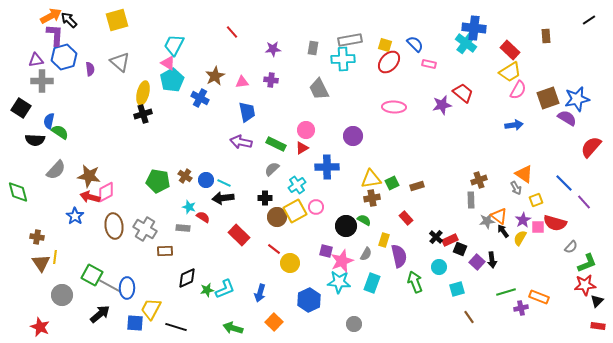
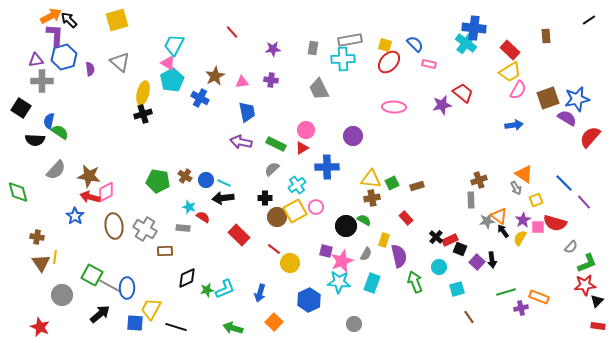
red semicircle at (591, 147): moved 1 px left, 10 px up
yellow triangle at (371, 179): rotated 15 degrees clockwise
